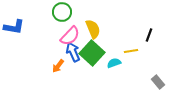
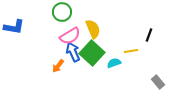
pink semicircle: rotated 15 degrees clockwise
